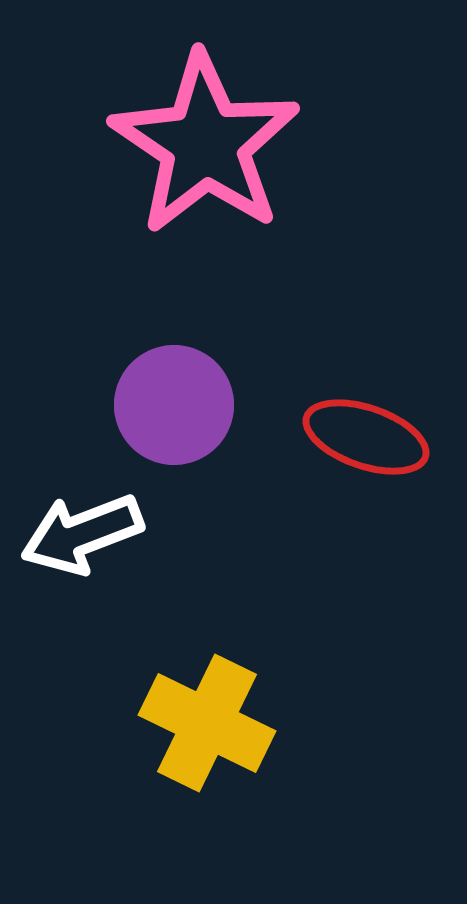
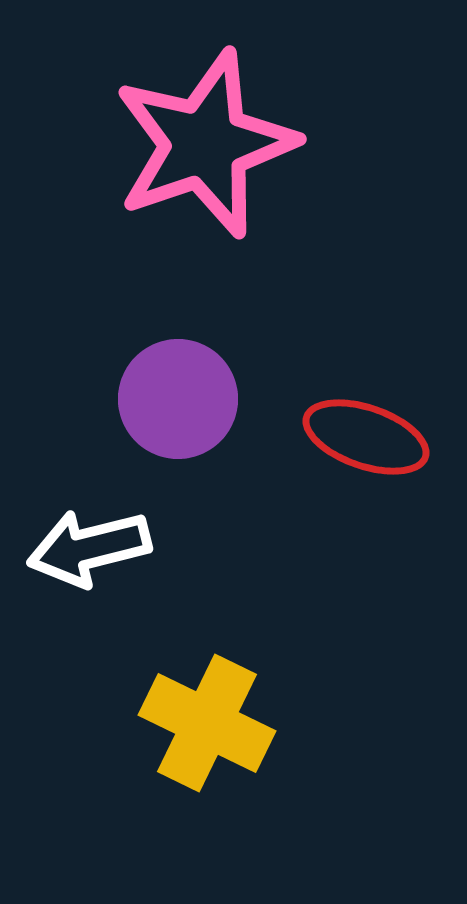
pink star: rotated 19 degrees clockwise
purple circle: moved 4 px right, 6 px up
white arrow: moved 7 px right, 14 px down; rotated 7 degrees clockwise
